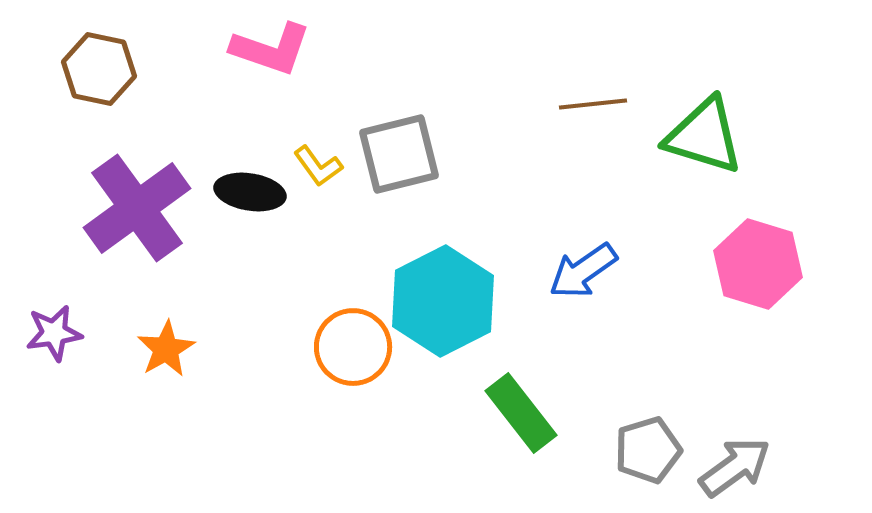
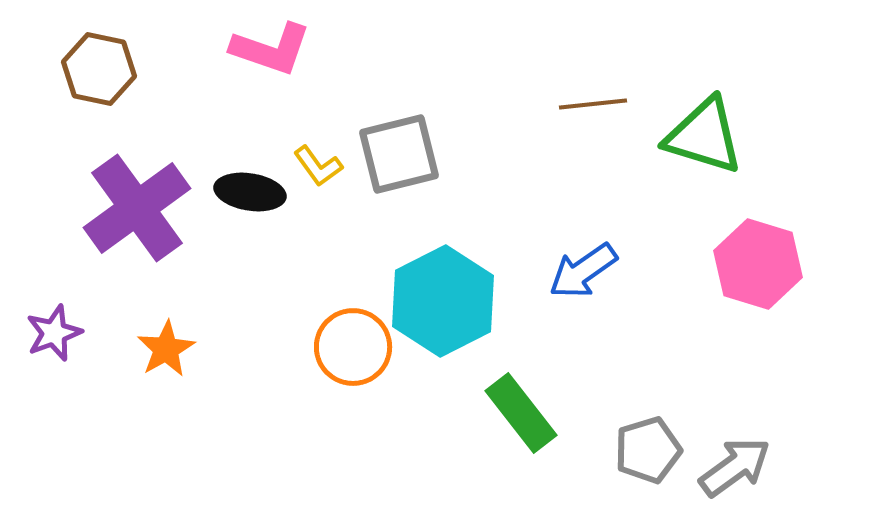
purple star: rotated 12 degrees counterclockwise
